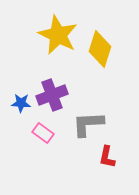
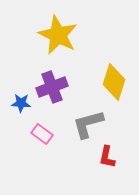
yellow diamond: moved 14 px right, 33 px down
purple cross: moved 8 px up
gray L-shape: rotated 12 degrees counterclockwise
pink rectangle: moved 1 px left, 1 px down
